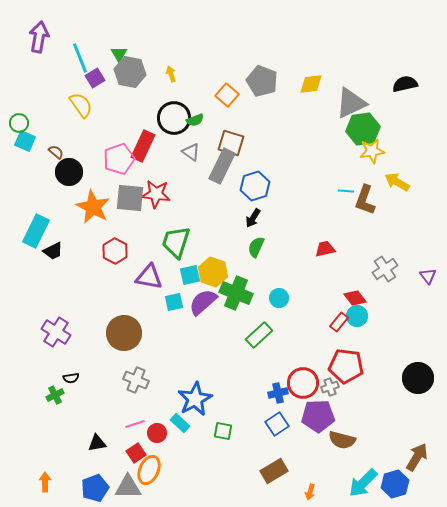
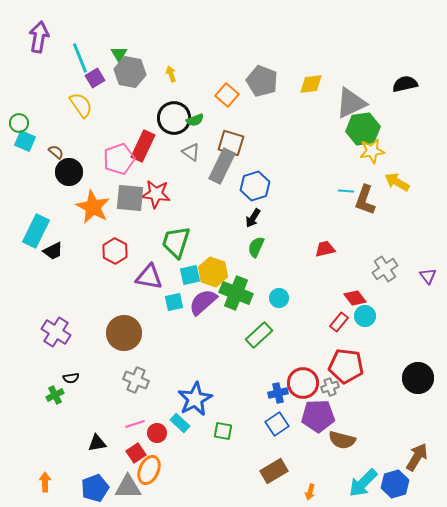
cyan circle at (357, 316): moved 8 px right
